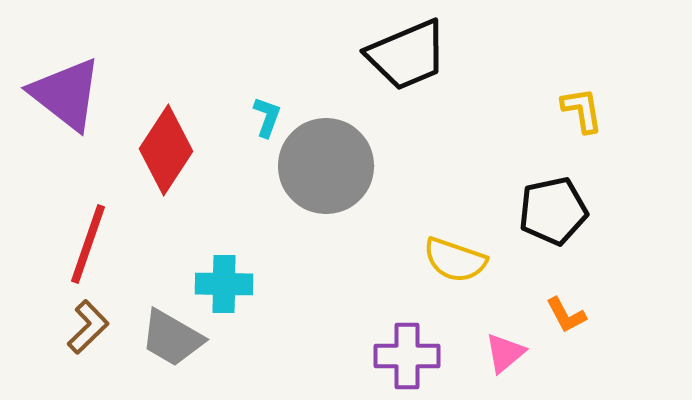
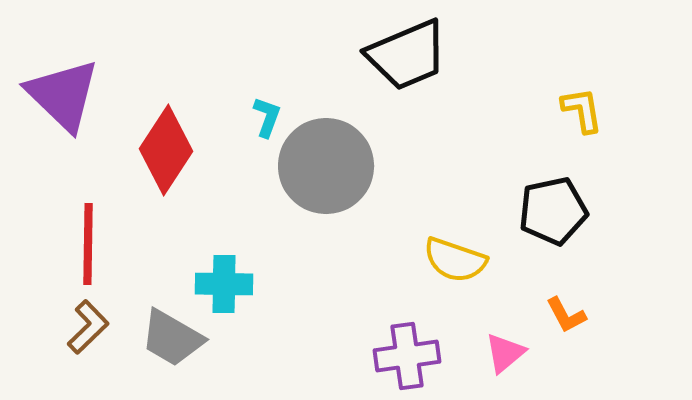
purple triangle: moved 3 px left, 1 px down; rotated 6 degrees clockwise
red line: rotated 18 degrees counterclockwise
purple cross: rotated 8 degrees counterclockwise
